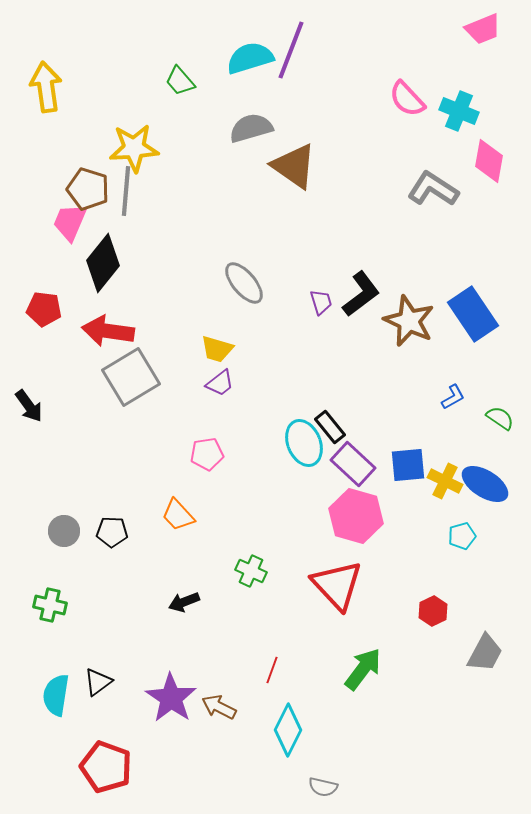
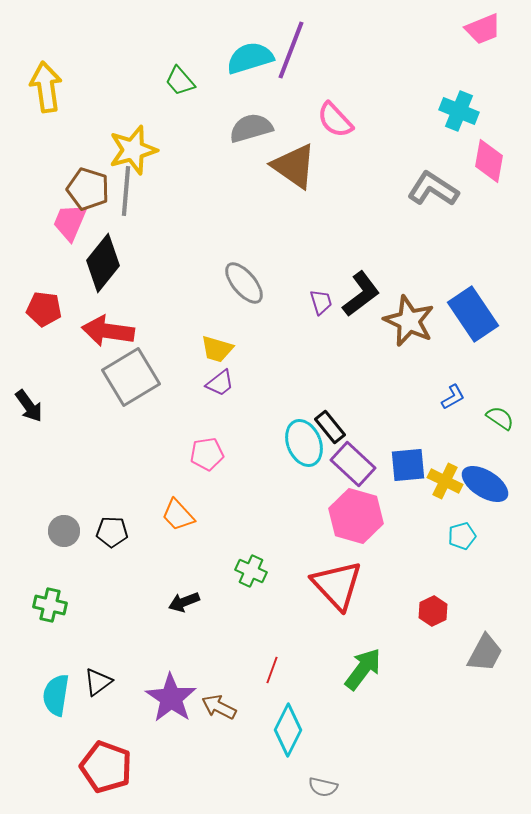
pink semicircle at (407, 99): moved 72 px left, 21 px down
yellow star at (134, 148): moved 1 px left, 2 px down; rotated 12 degrees counterclockwise
